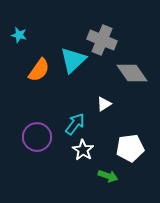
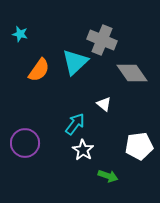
cyan star: moved 1 px right, 1 px up
cyan triangle: moved 2 px right, 2 px down
white triangle: rotated 49 degrees counterclockwise
purple circle: moved 12 px left, 6 px down
white pentagon: moved 9 px right, 2 px up
